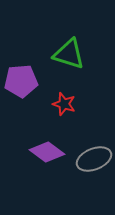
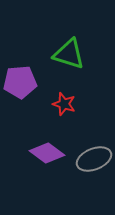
purple pentagon: moved 1 px left, 1 px down
purple diamond: moved 1 px down
